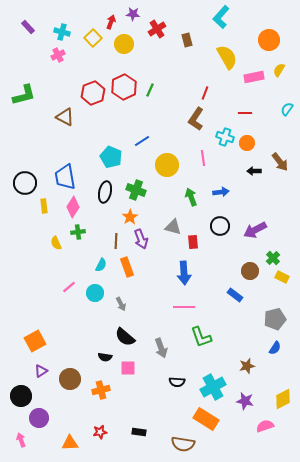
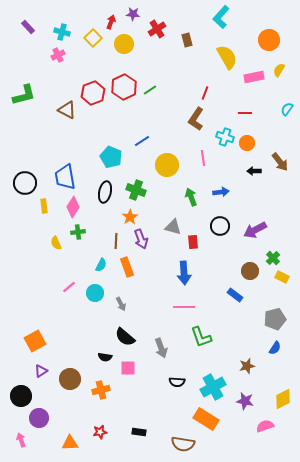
green line at (150, 90): rotated 32 degrees clockwise
brown triangle at (65, 117): moved 2 px right, 7 px up
